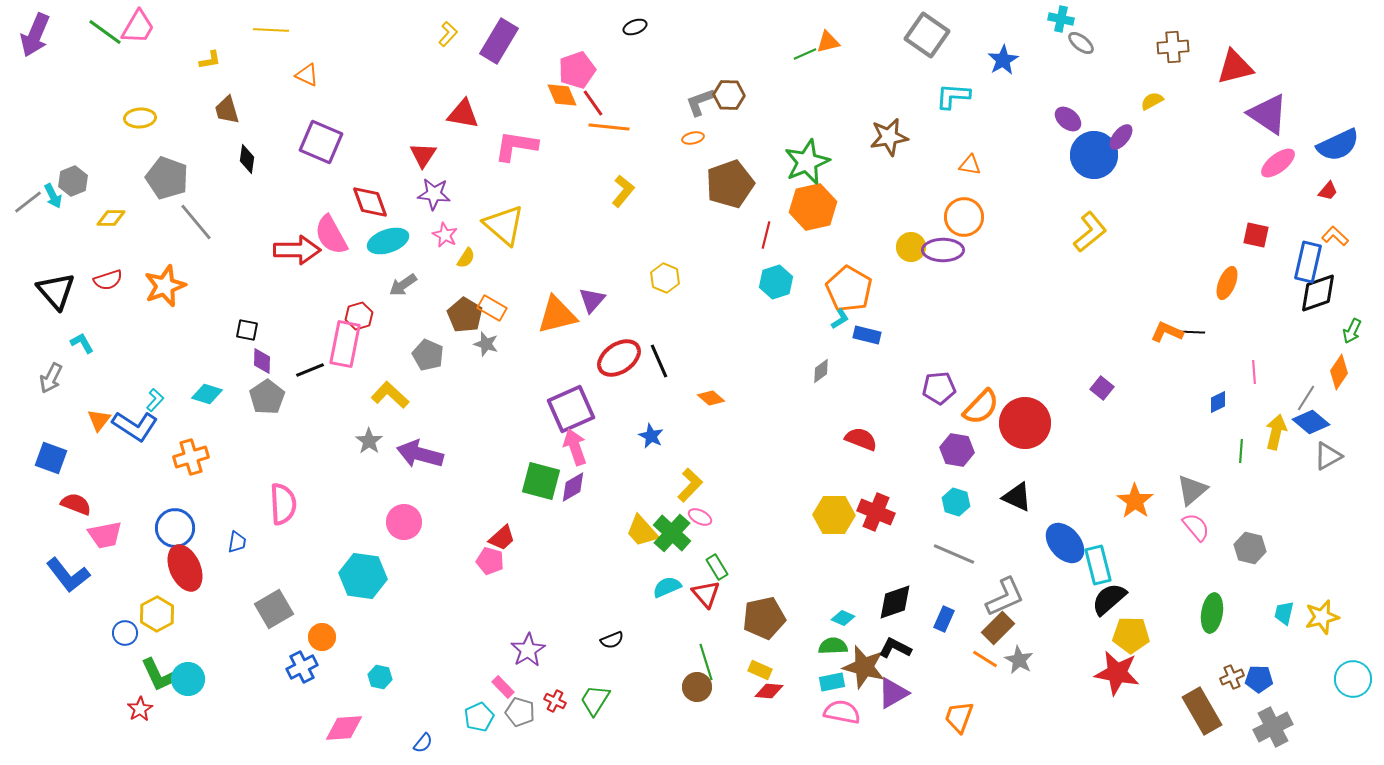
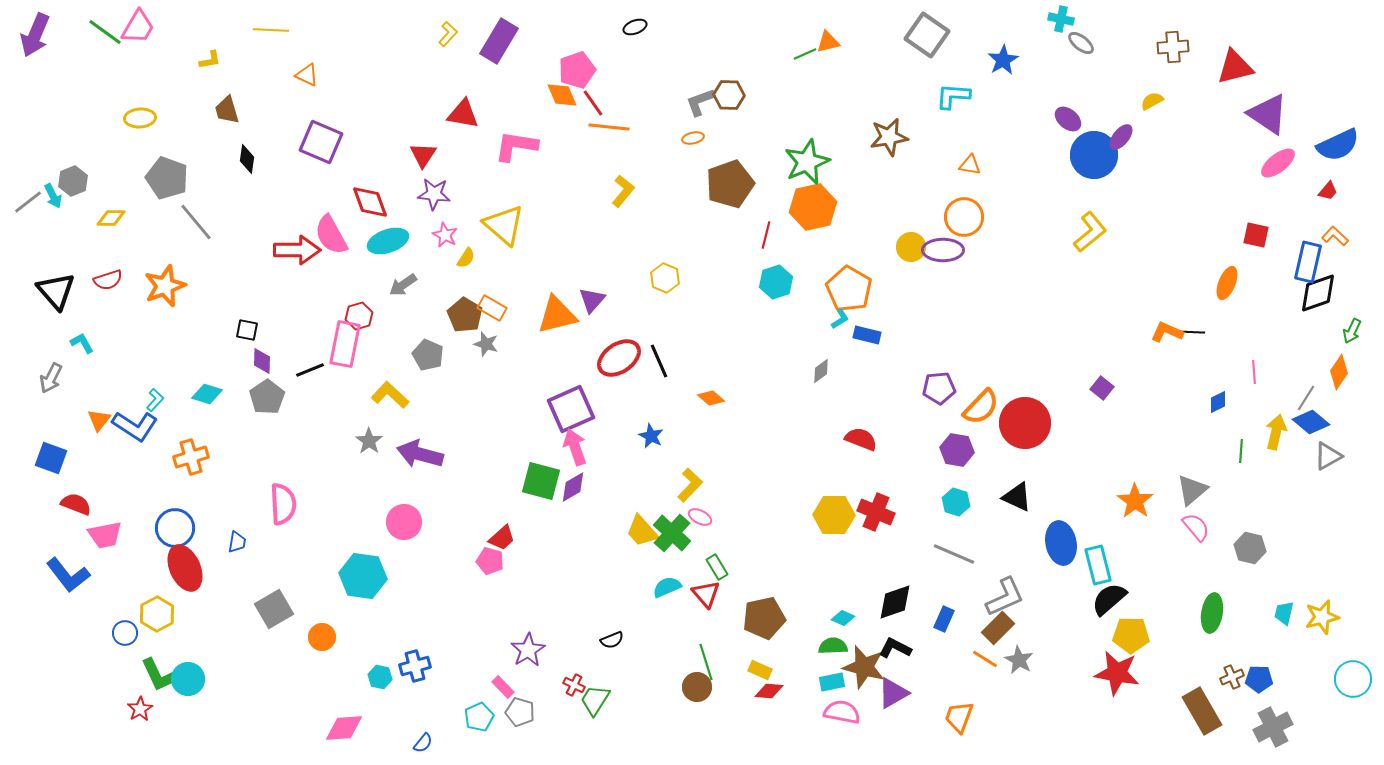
blue ellipse at (1065, 543): moved 4 px left; rotated 30 degrees clockwise
blue cross at (302, 667): moved 113 px right, 1 px up; rotated 12 degrees clockwise
red cross at (555, 701): moved 19 px right, 16 px up
